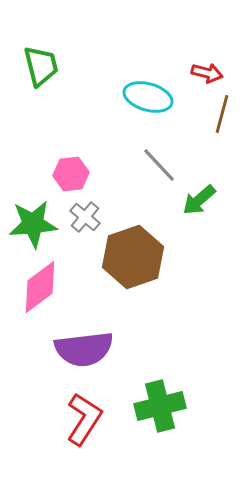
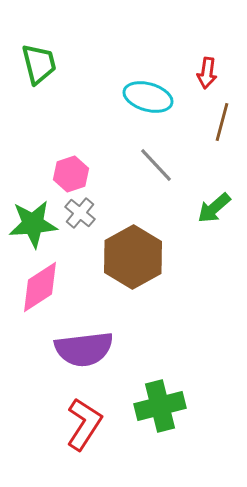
green trapezoid: moved 2 px left, 2 px up
red arrow: rotated 84 degrees clockwise
brown line: moved 8 px down
gray line: moved 3 px left
pink hexagon: rotated 12 degrees counterclockwise
green arrow: moved 15 px right, 8 px down
gray cross: moved 5 px left, 4 px up
brown hexagon: rotated 10 degrees counterclockwise
pink diamond: rotated 4 degrees clockwise
red L-shape: moved 5 px down
